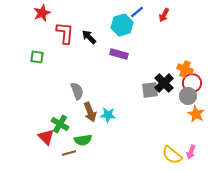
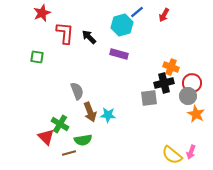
orange cross: moved 14 px left, 2 px up
black cross: rotated 30 degrees clockwise
gray square: moved 1 px left, 8 px down
